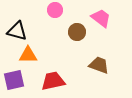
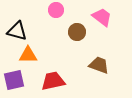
pink circle: moved 1 px right
pink trapezoid: moved 1 px right, 1 px up
